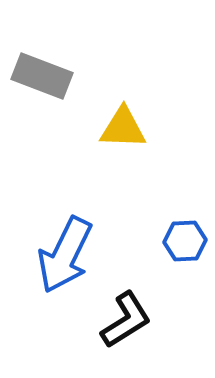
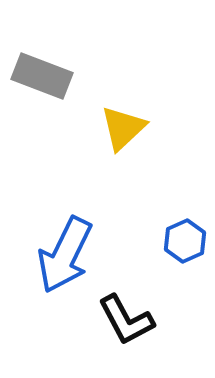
yellow triangle: rotated 45 degrees counterclockwise
blue hexagon: rotated 21 degrees counterclockwise
black L-shape: rotated 94 degrees clockwise
